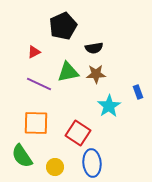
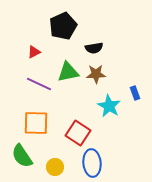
blue rectangle: moved 3 px left, 1 px down
cyan star: rotated 10 degrees counterclockwise
